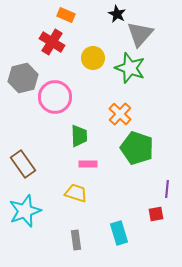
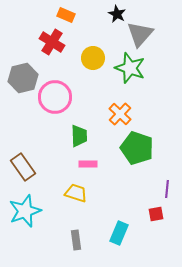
brown rectangle: moved 3 px down
cyan rectangle: rotated 40 degrees clockwise
